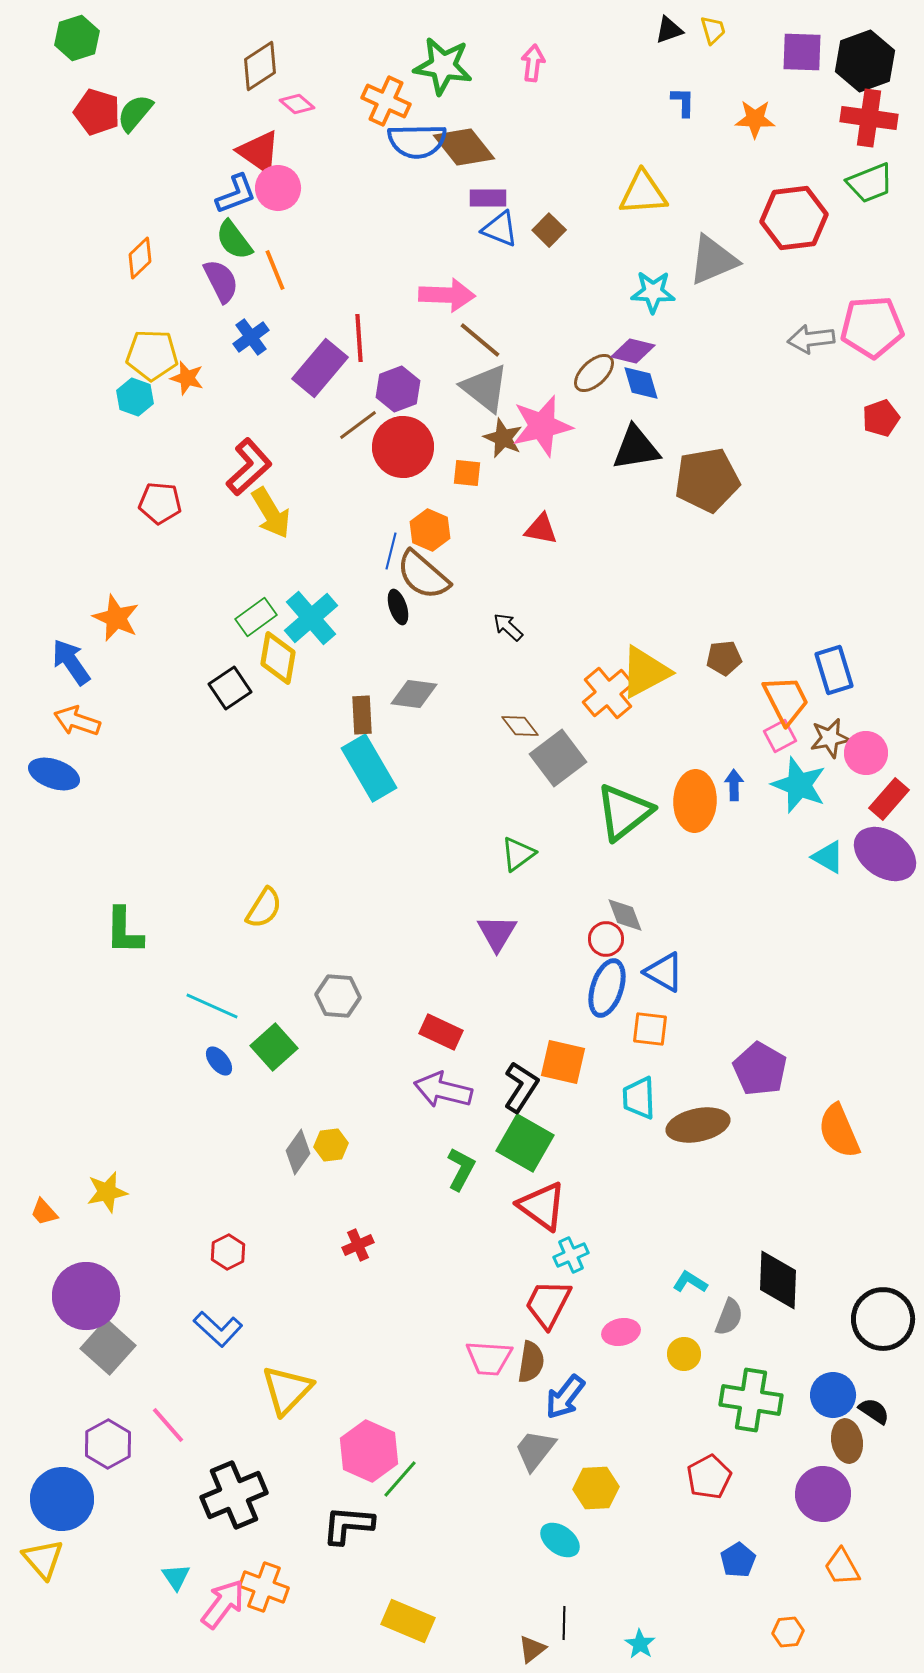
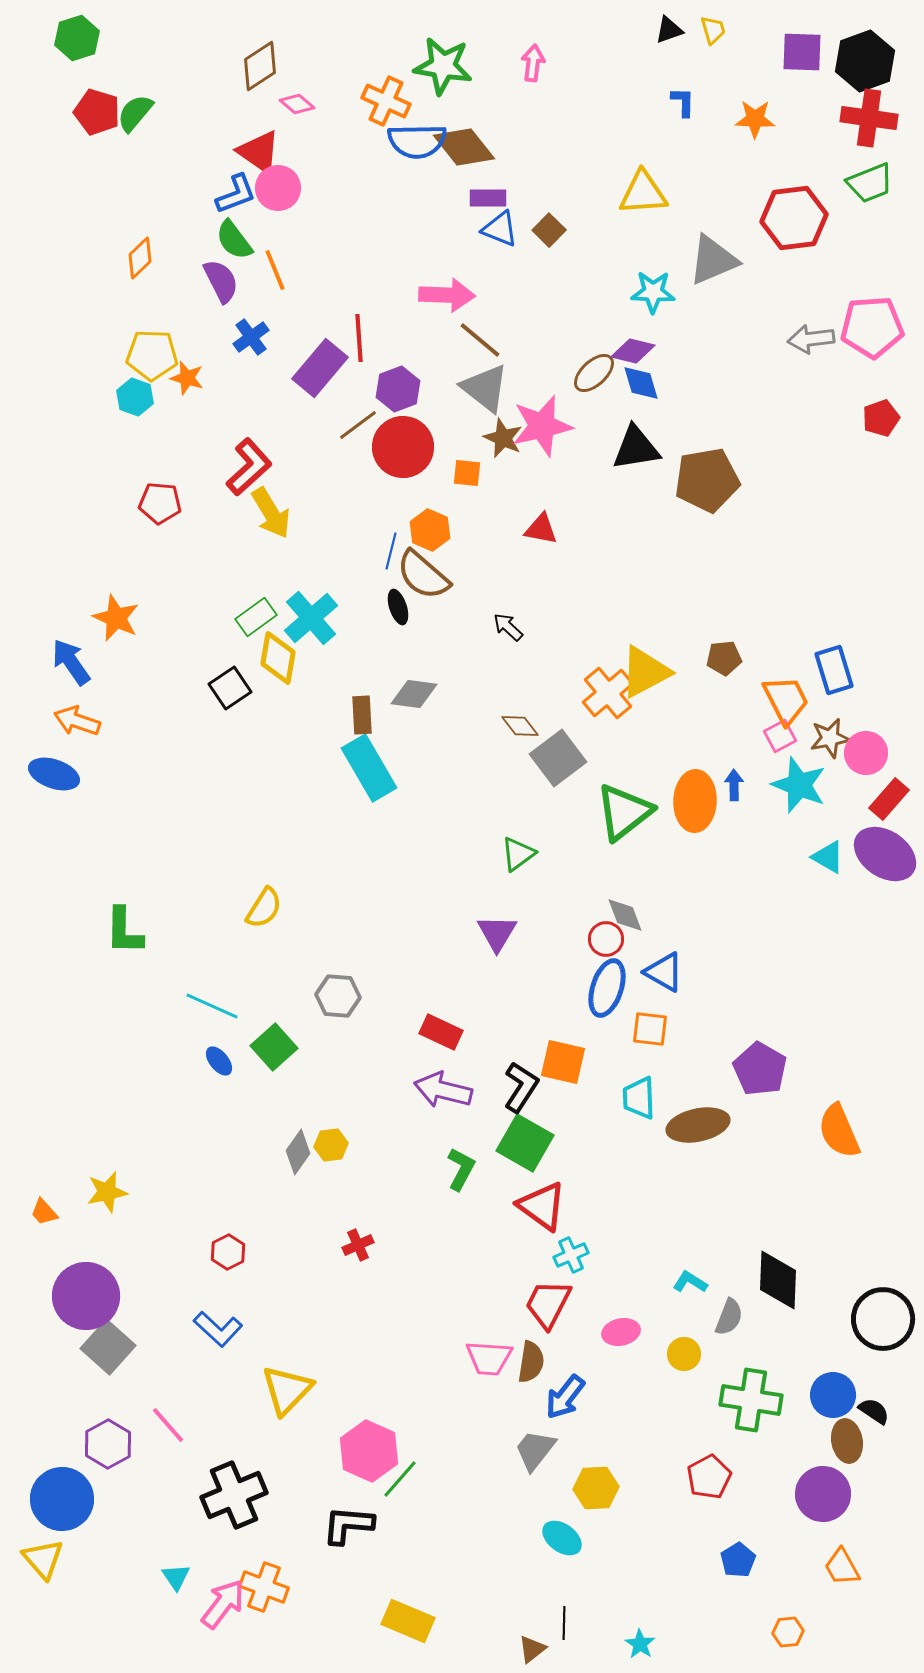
cyan ellipse at (560, 1540): moved 2 px right, 2 px up
